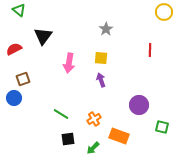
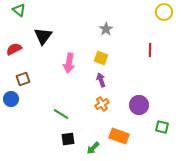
yellow square: rotated 16 degrees clockwise
blue circle: moved 3 px left, 1 px down
orange cross: moved 8 px right, 15 px up
